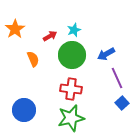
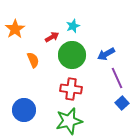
cyan star: moved 1 px left, 4 px up
red arrow: moved 2 px right, 1 px down
orange semicircle: moved 1 px down
green star: moved 2 px left, 3 px down
